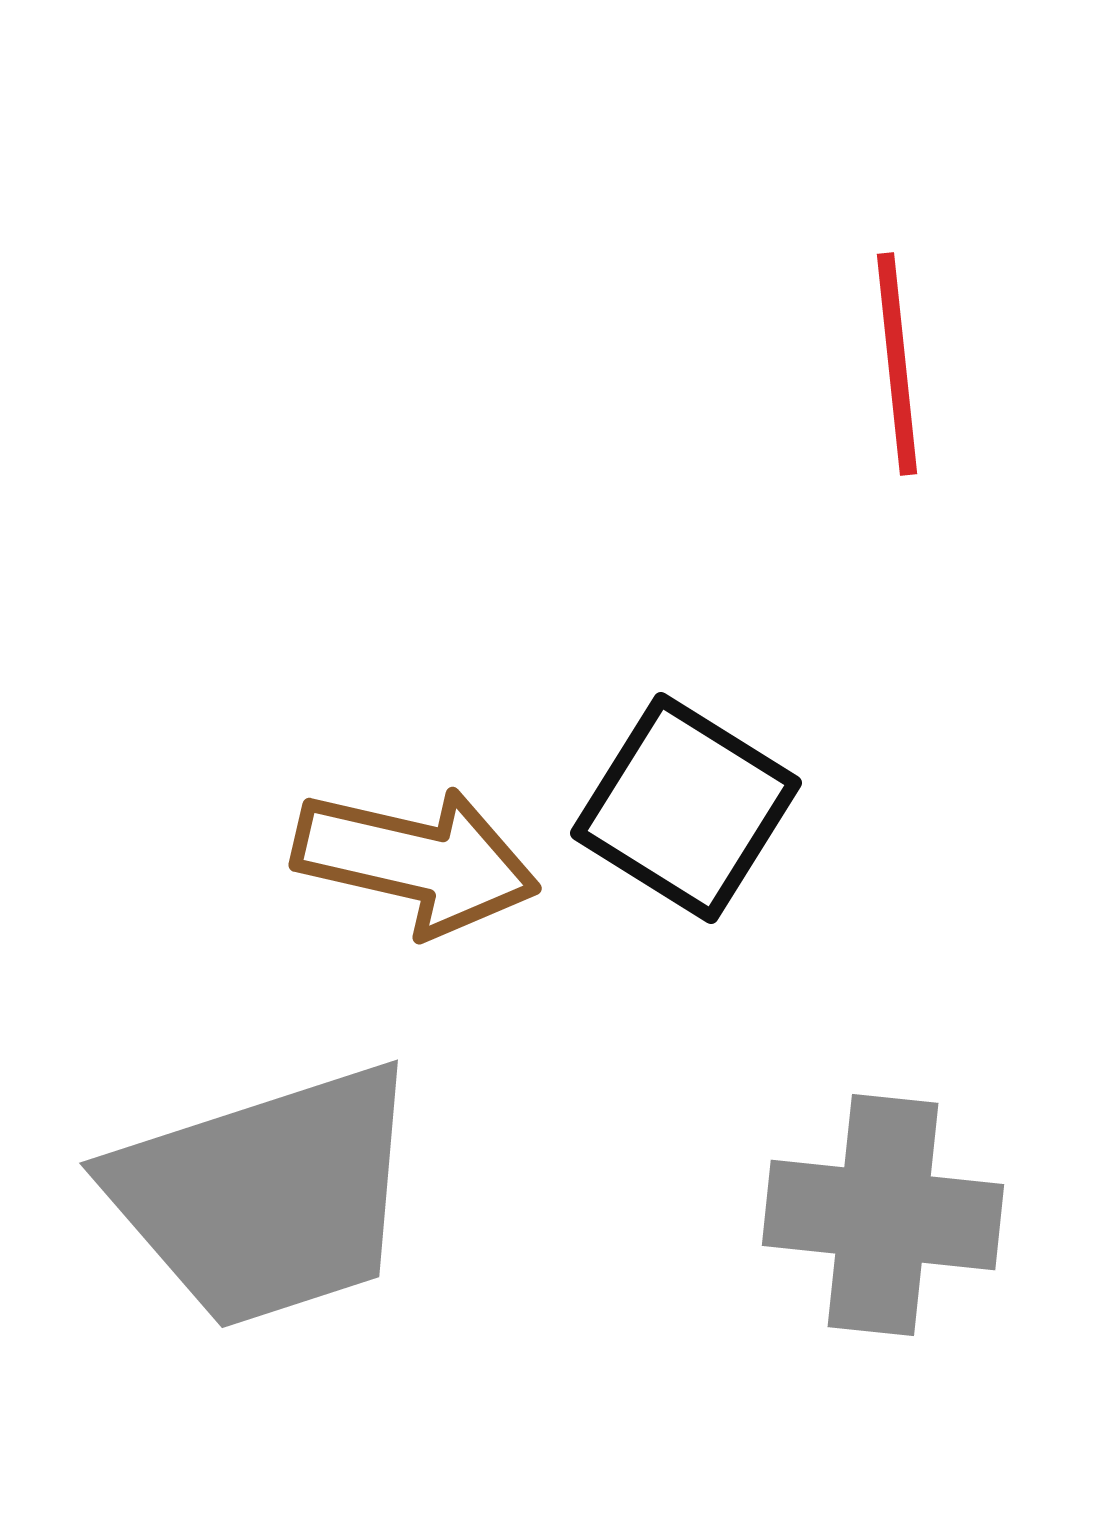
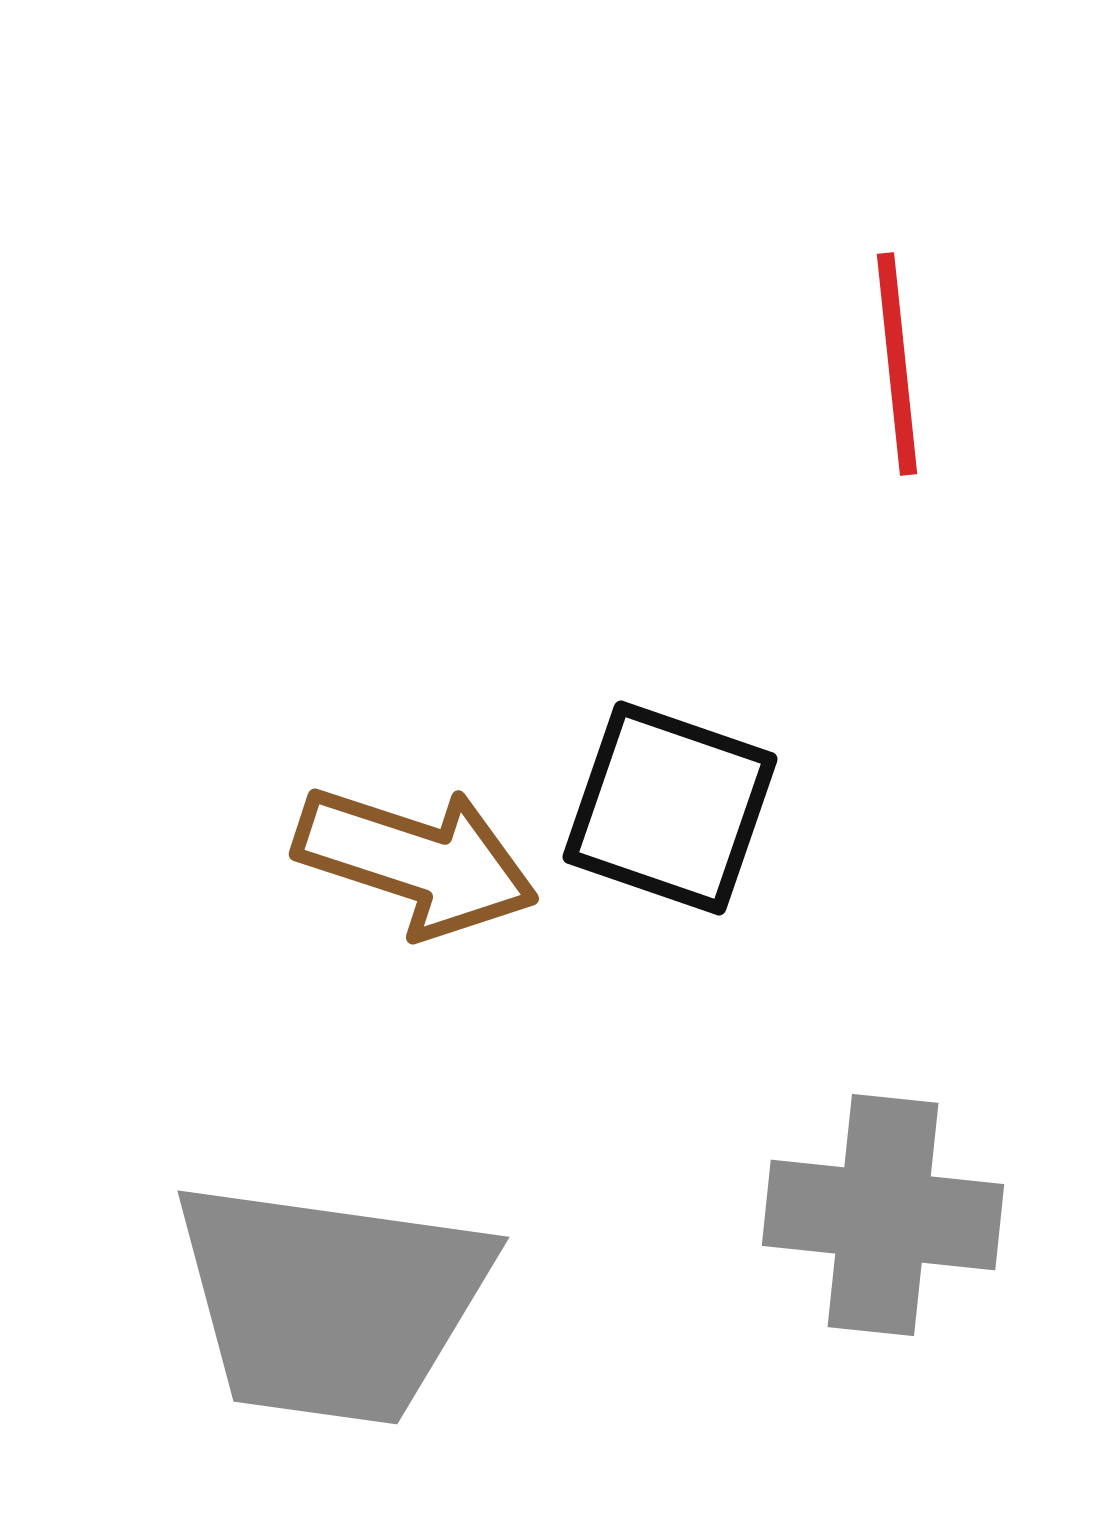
black square: moved 16 px left; rotated 13 degrees counterclockwise
brown arrow: rotated 5 degrees clockwise
gray trapezoid: moved 65 px right, 106 px down; rotated 26 degrees clockwise
